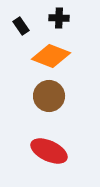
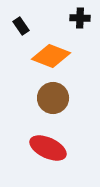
black cross: moved 21 px right
brown circle: moved 4 px right, 2 px down
red ellipse: moved 1 px left, 3 px up
